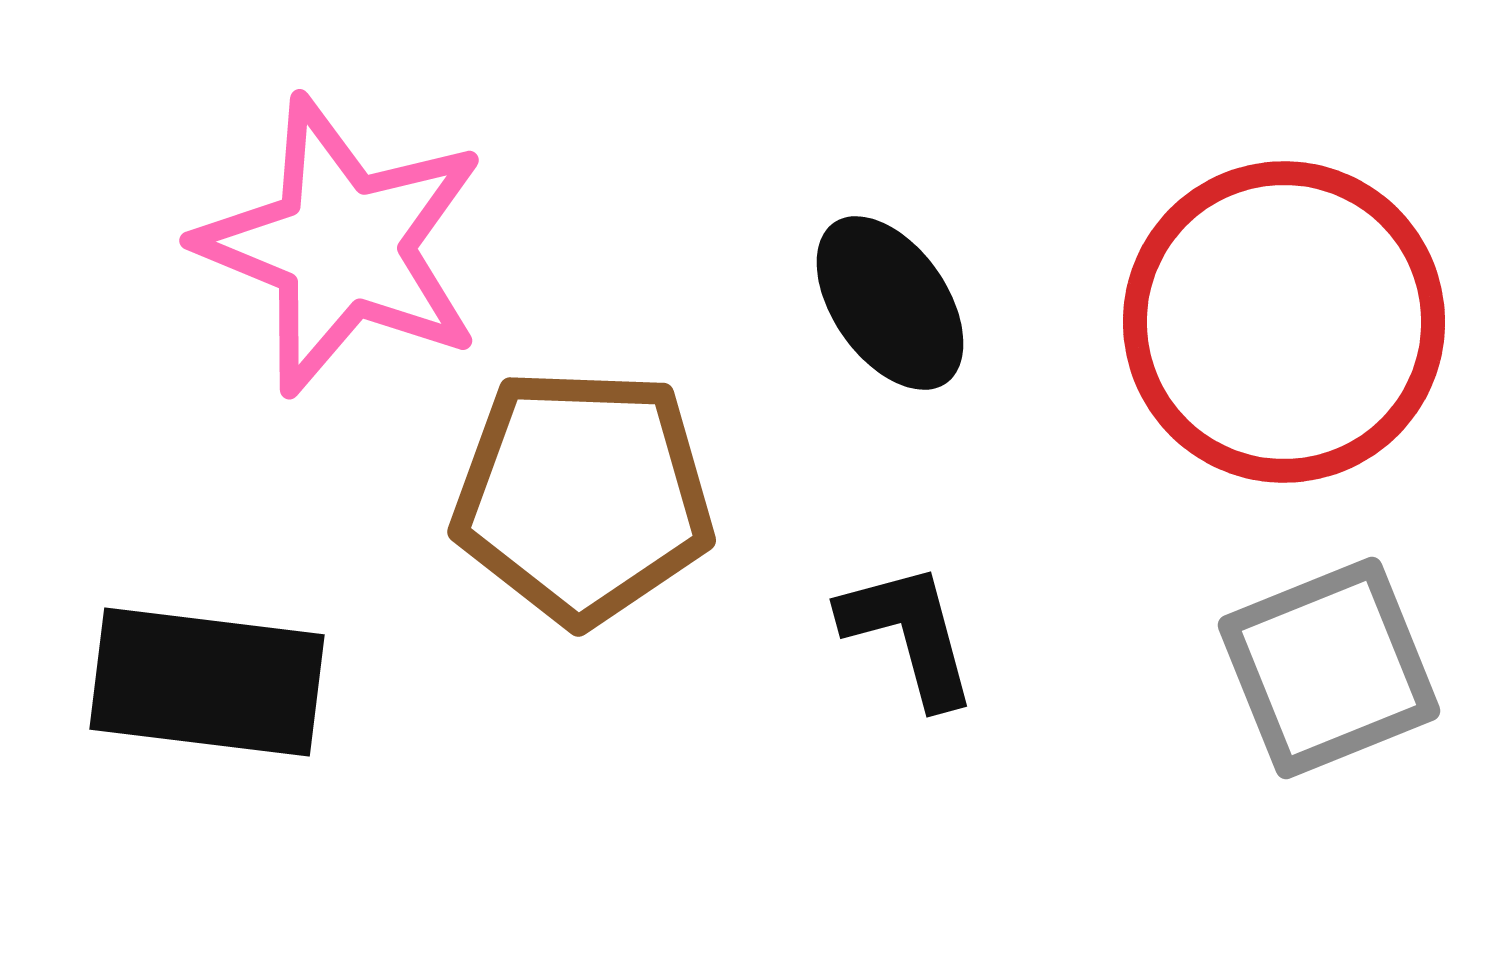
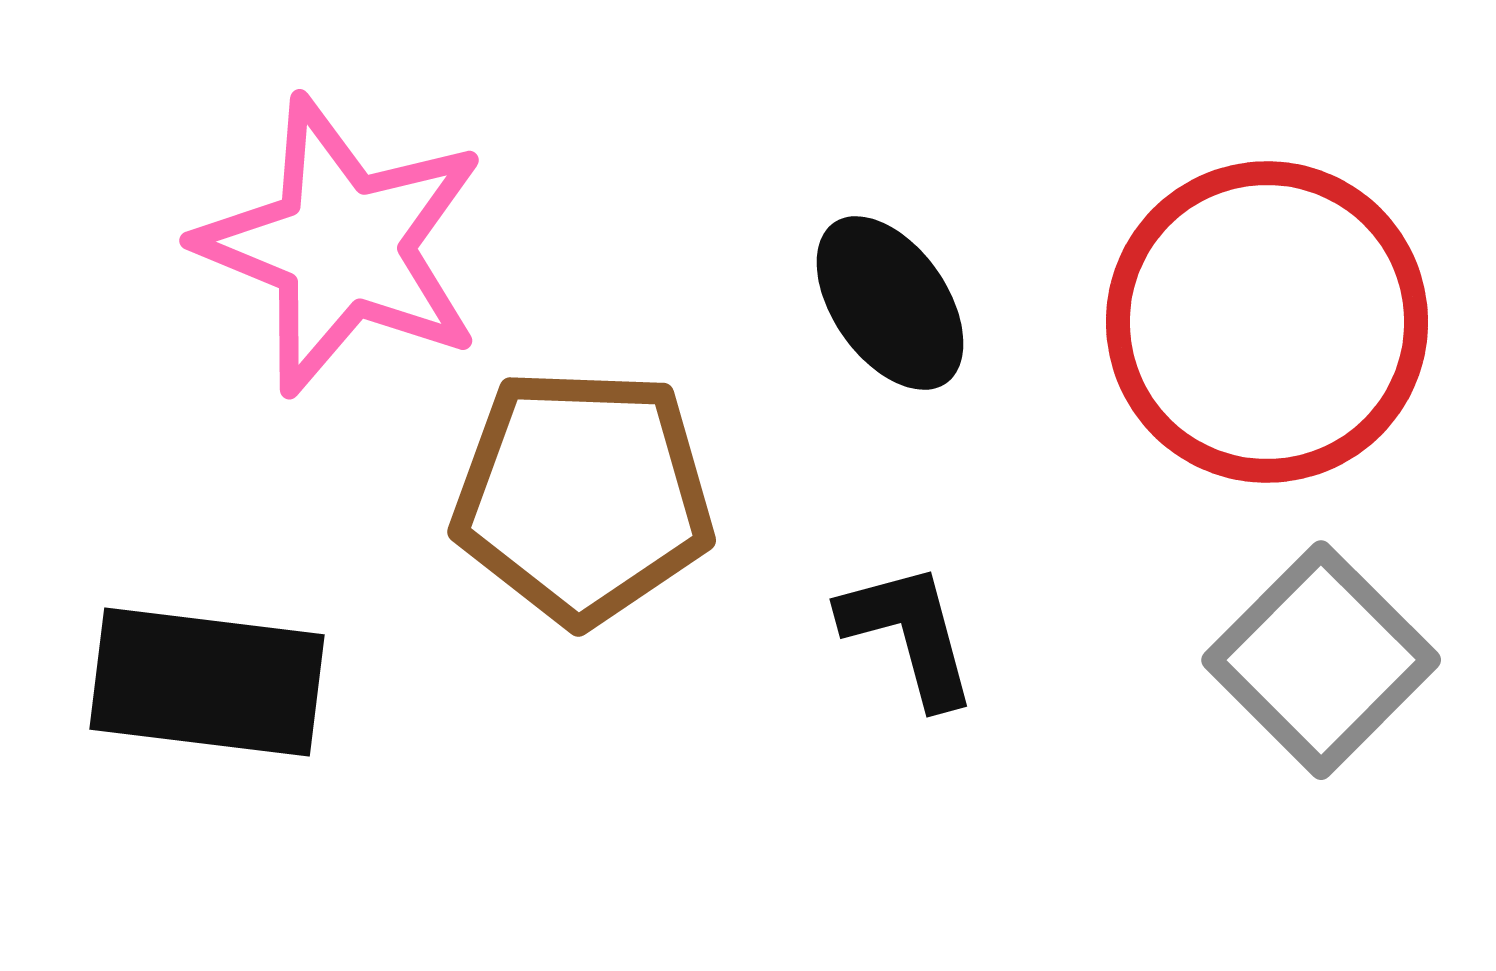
red circle: moved 17 px left
gray square: moved 8 px left, 8 px up; rotated 23 degrees counterclockwise
